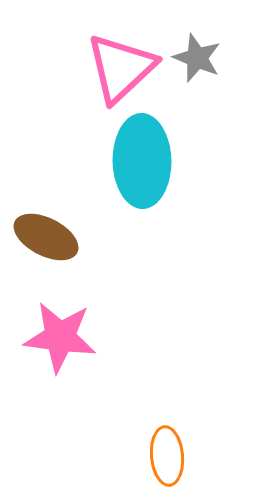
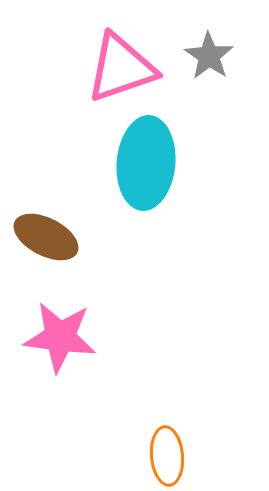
gray star: moved 12 px right, 2 px up; rotated 12 degrees clockwise
pink triangle: rotated 24 degrees clockwise
cyan ellipse: moved 4 px right, 2 px down; rotated 6 degrees clockwise
